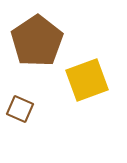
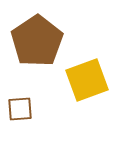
brown square: rotated 28 degrees counterclockwise
